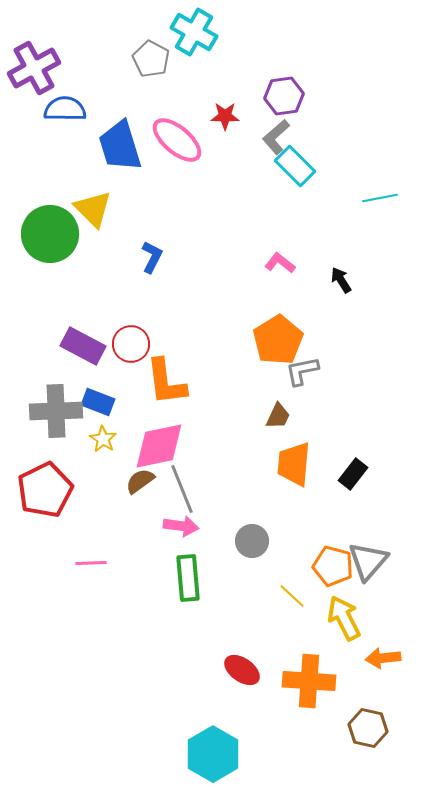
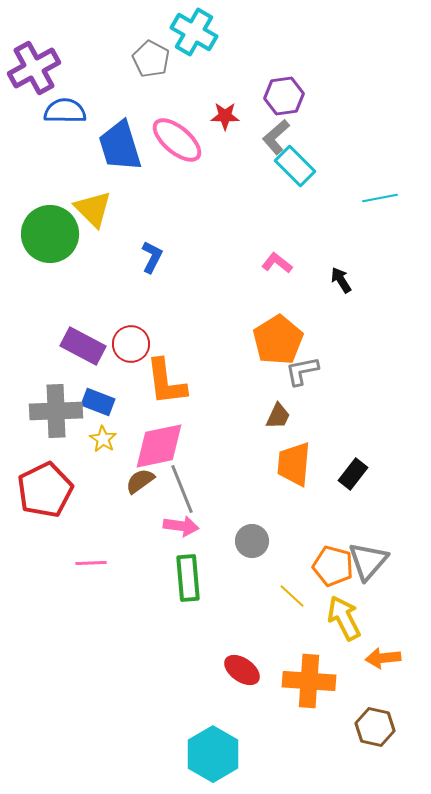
blue semicircle at (65, 109): moved 2 px down
pink L-shape at (280, 263): moved 3 px left
brown hexagon at (368, 728): moved 7 px right, 1 px up
